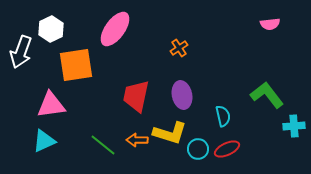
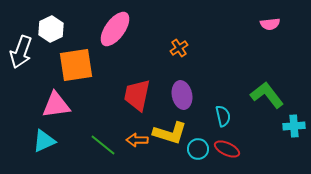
red trapezoid: moved 1 px right, 1 px up
pink triangle: moved 5 px right
red ellipse: rotated 50 degrees clockwise
